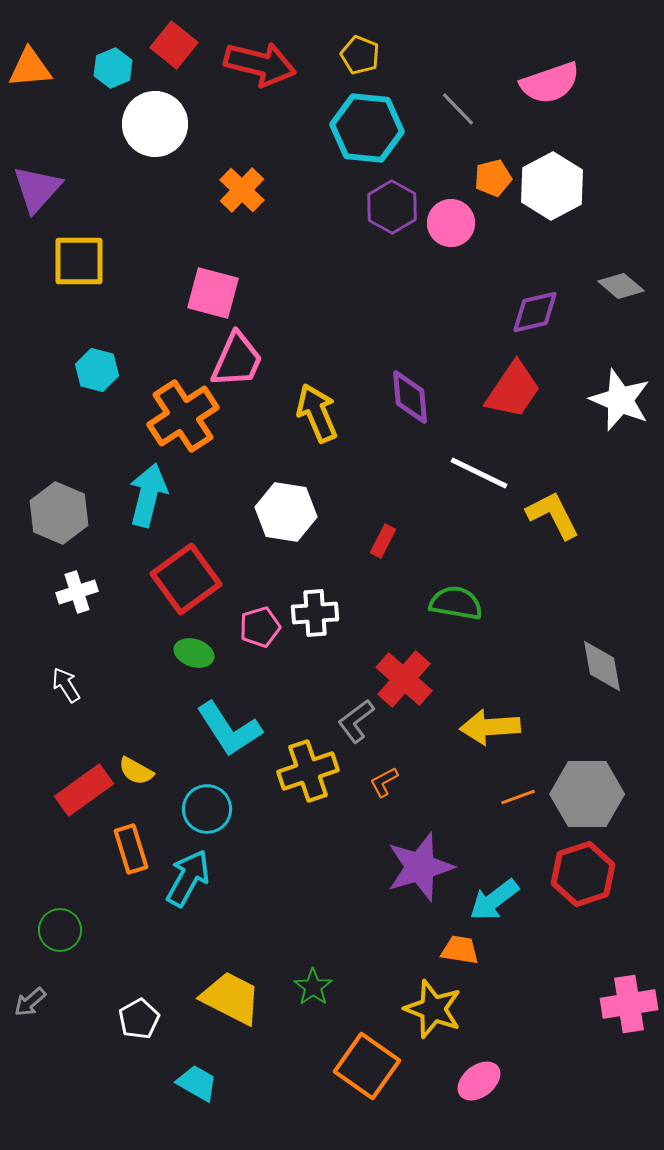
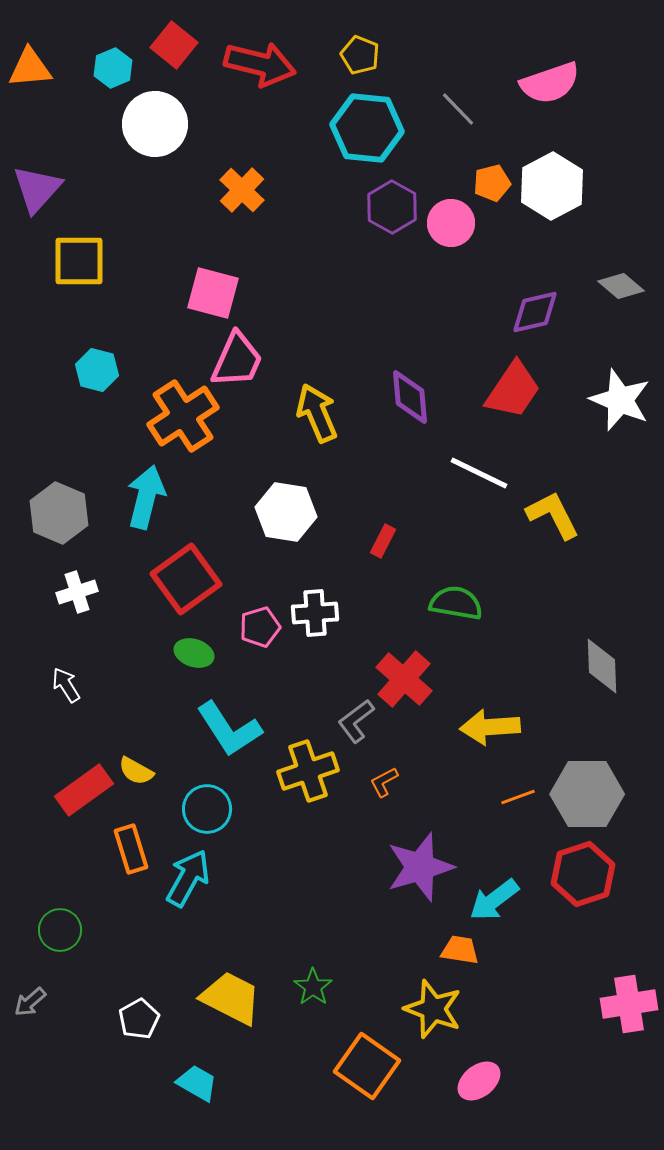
orange pentagon at (493, 178): moved 1 px left, 5 px down
cyan arrow at (148, 495): moved 2 px left, 2 px down
gray diamond at (602, 666): rotated 8 degrees clockwise
